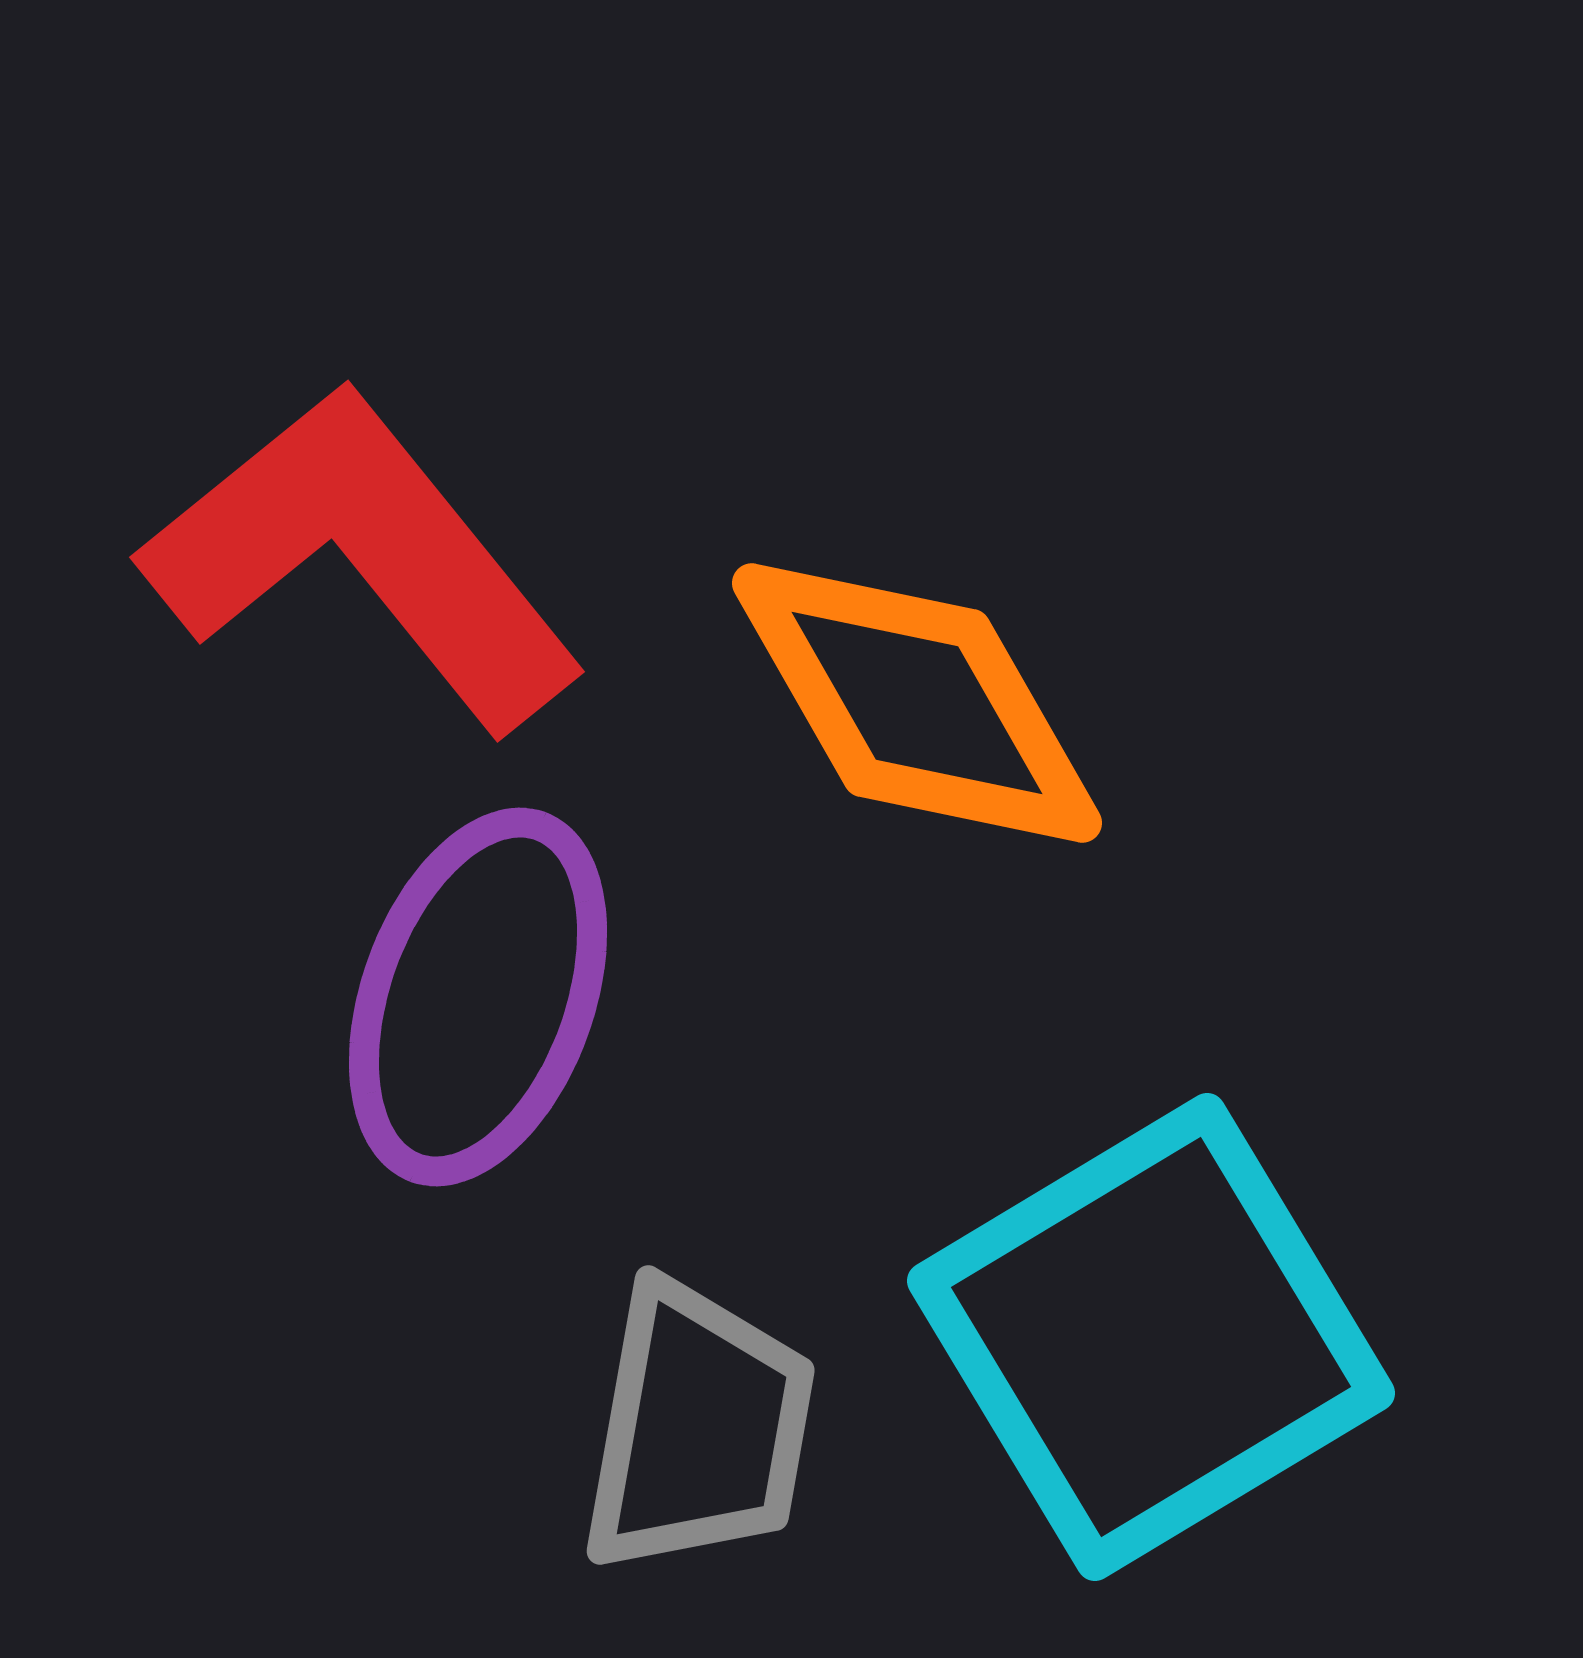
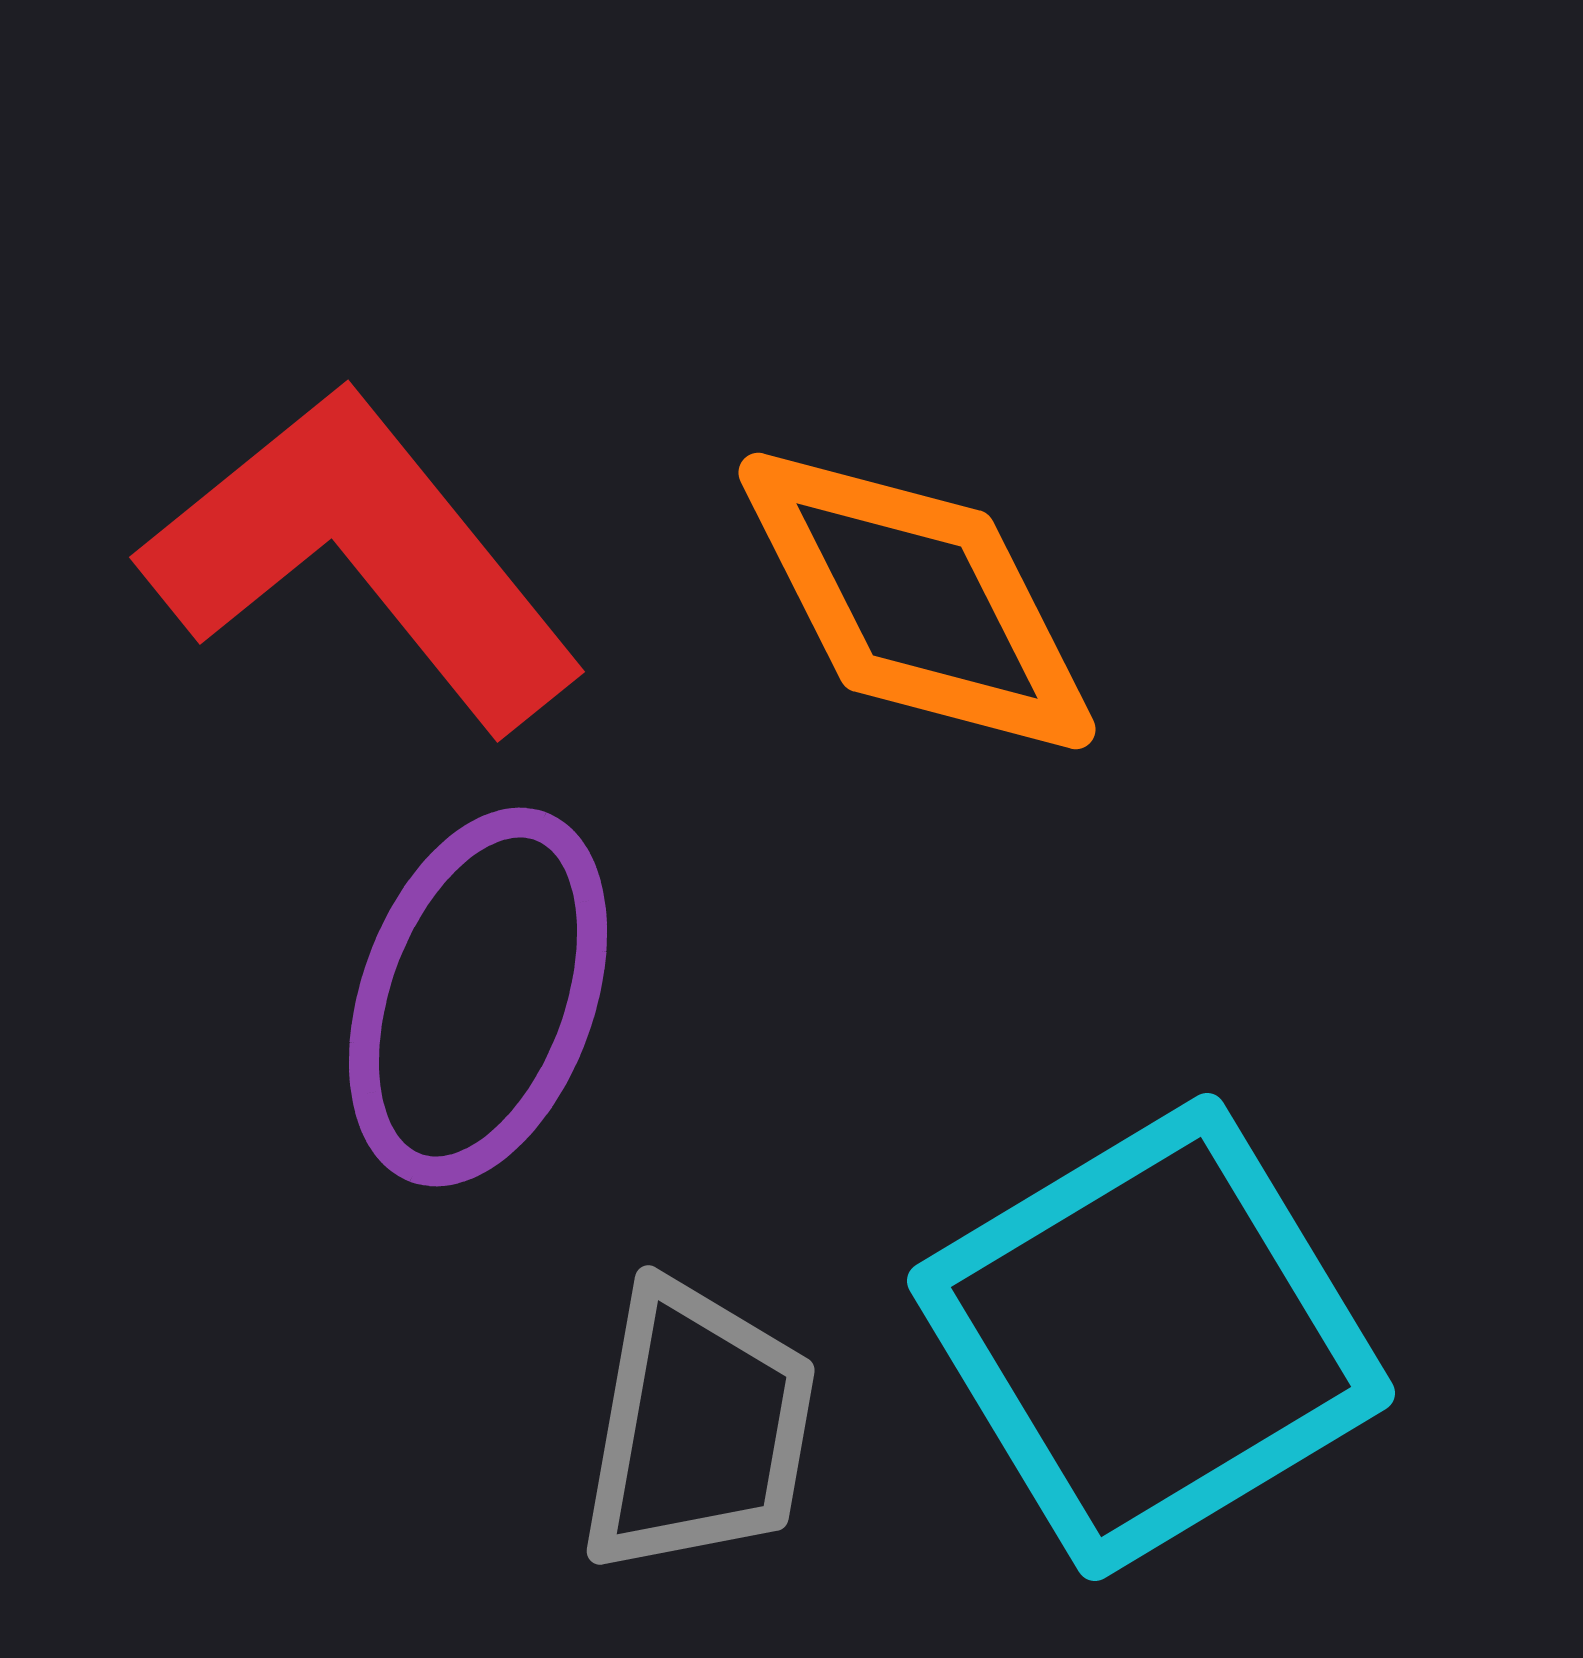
orange diamond: moved 102 px up; rotated 3 degrees clockwise
